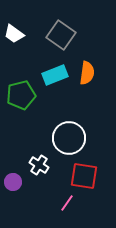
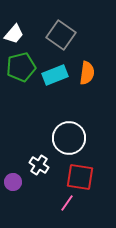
white trapezoid: rotated 85 degrees counterclockwise
green pentagon: moved 28 px up
red square: moved 4 px left, 1 px down
